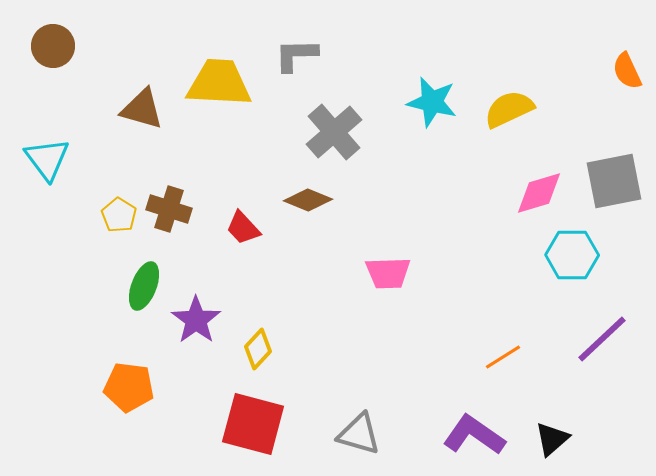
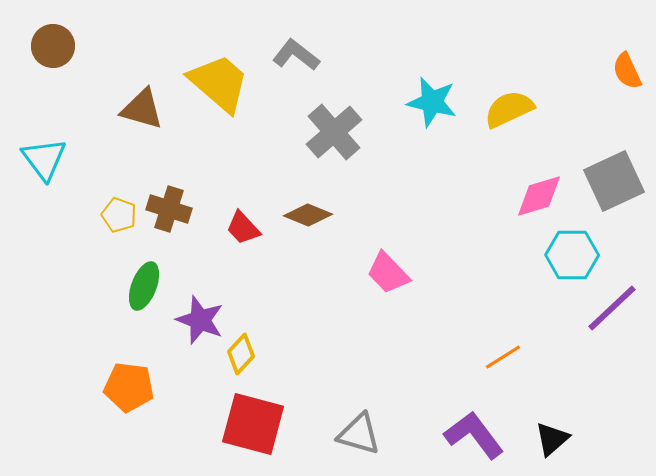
gray L-shape: rotated 39 degrees clockwise
yellow trapezoid: rotated 38 degrees clockwise
cyan triangle: moved 3 px left
gray square: rotated 14 degrees counterclockwise
pink diamond: moved 3 px down
brown diamond: moved 15 px down
yellow pentagon: rotated 12 degrees counterclockwise
pink trapezoid: rotated 48 degrees clockwise
purple star: moved 4 px right; rotated 15 degrees counterclockwise
purple line: moved 10 px right, 31 px up
yellow diamond: moved 17 px left, 5 px down
purple L-shape: rotated 18 degrees clockwise
